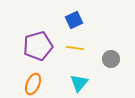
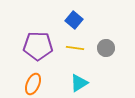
blue square: rotated 24 degrees counterclockwise
purple pentagon: rotated 16 degrees clockwise
gray circle: moved 5 px left, 11 px up
cyan triangle: rotated 18 degrees clockwise
